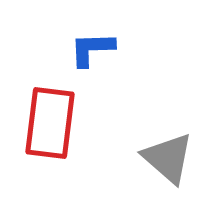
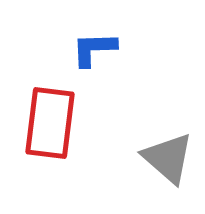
blue L-shape: moved 2 px right
